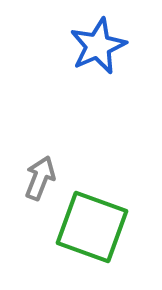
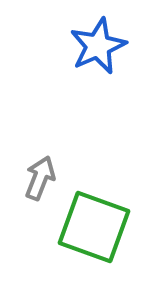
green square: moved 2 px right
